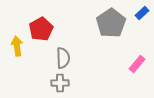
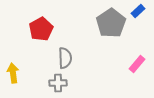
blue rectangle: moved 4 px left, 2 px up
yellow arrow: moved 4 px left, 27 px down
gray semicircle: moved 2 px right
gray cross: moved 2 px left
